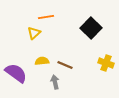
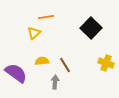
brown line: rotated 35 degrees clockwise
gray arrow: rotated 16 degrees clockwise
